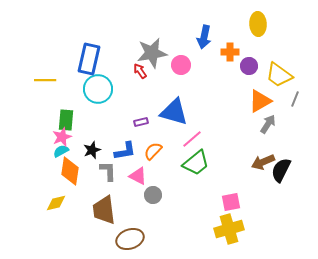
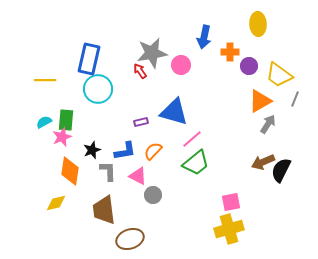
cyan semicircle: moved 17 px left, 29 px up
